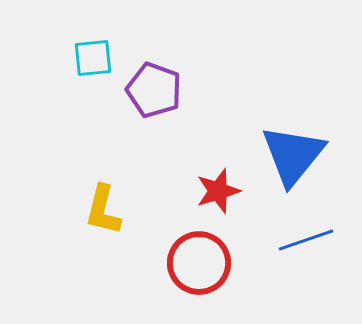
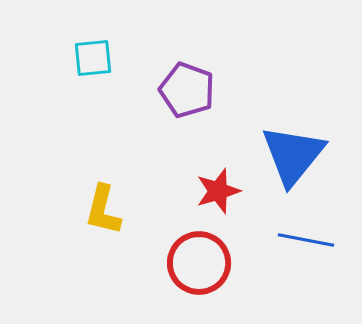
purple pentagon: moved 33 px right
blue line: rotated 30 degrees clockwise
